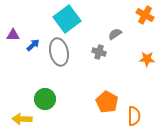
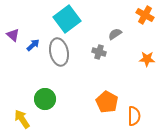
purple triangle: rotated 40 degrees clockwise
yellow arrow: rotated 54 degrees clockwise
